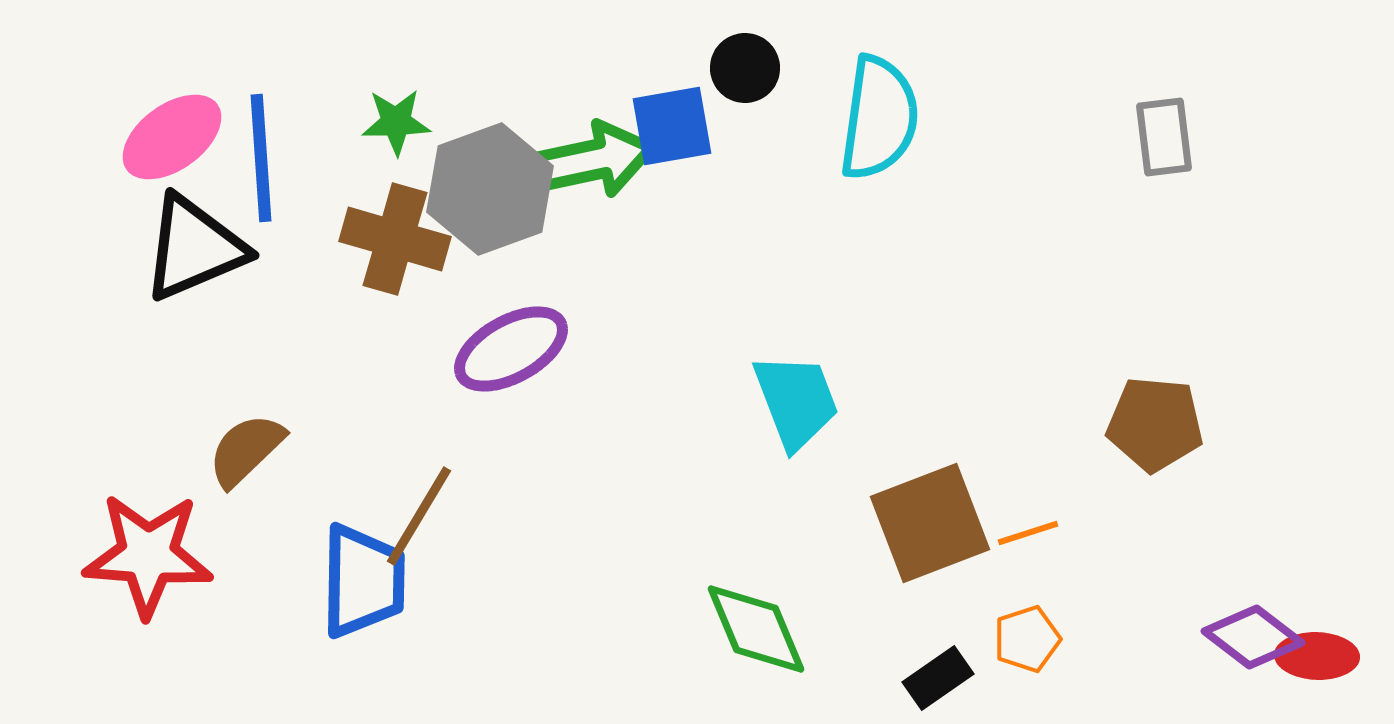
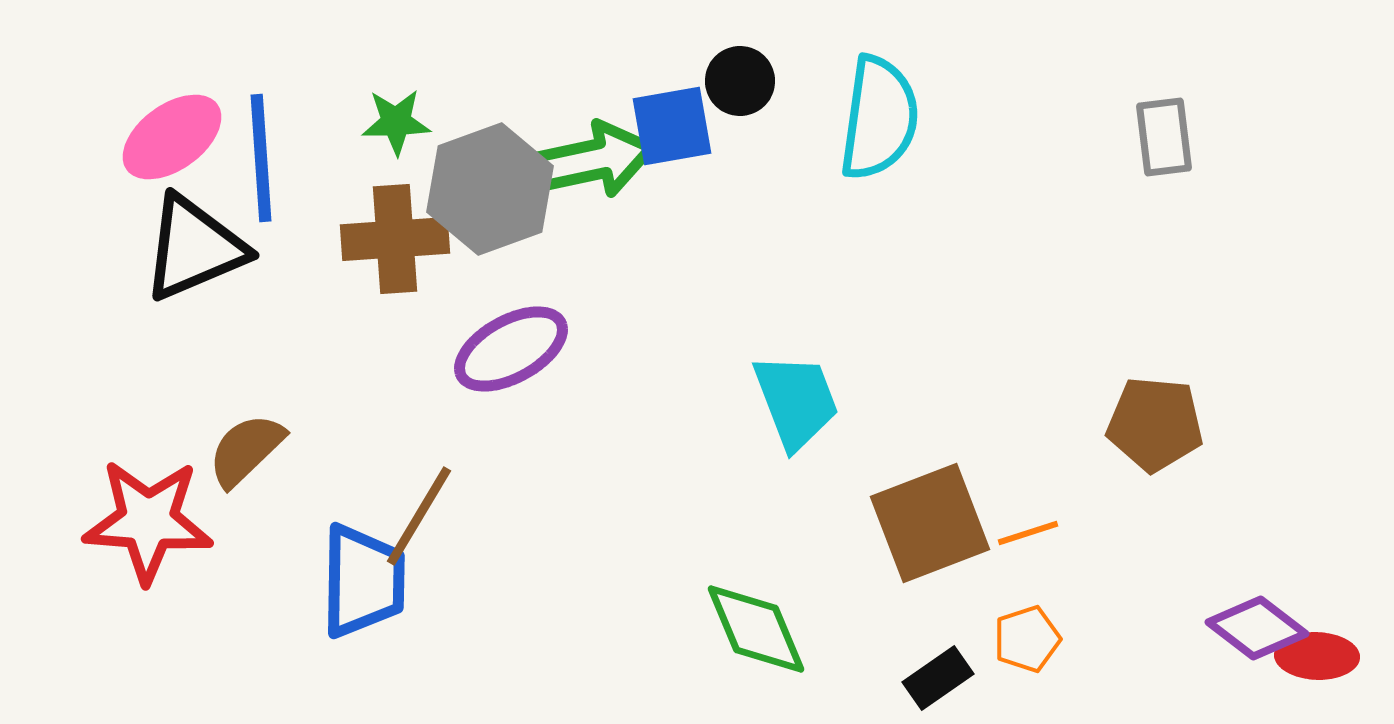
black circle: moved 5 px left, 13 px down
brown cross: rotated 20 degrees counterclockwise
red star: moved 34 px up
purple diamond: moved 4 px right, 9 px up
